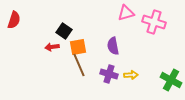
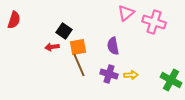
pink triangle: rotated 24 degrees counterclockwise
